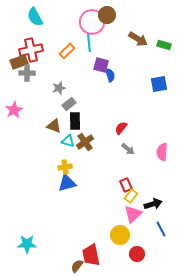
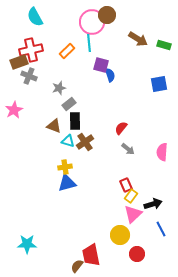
gray cross: moved 2 px right, 3 px down; rotated 21 degrees clockwise
